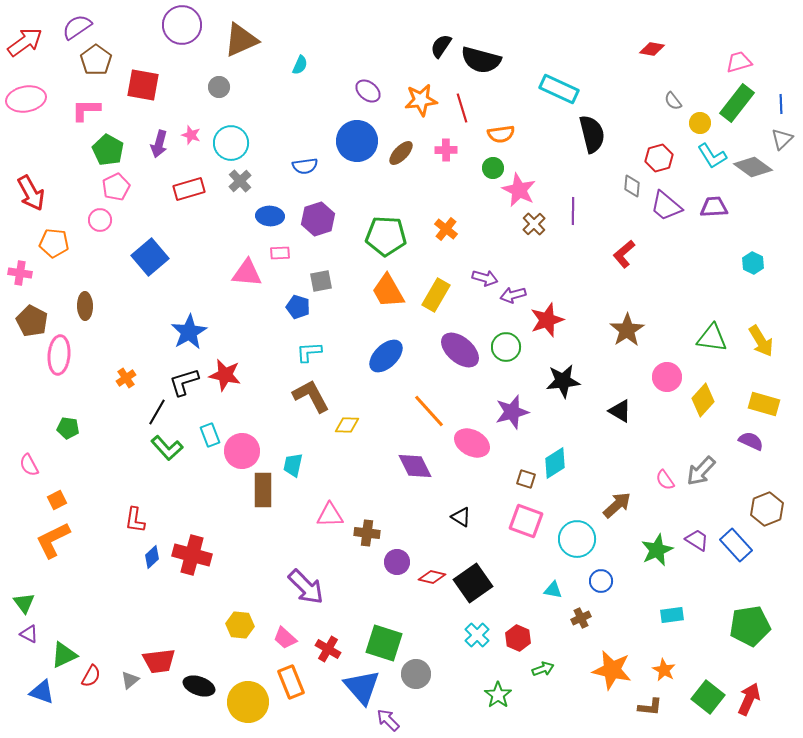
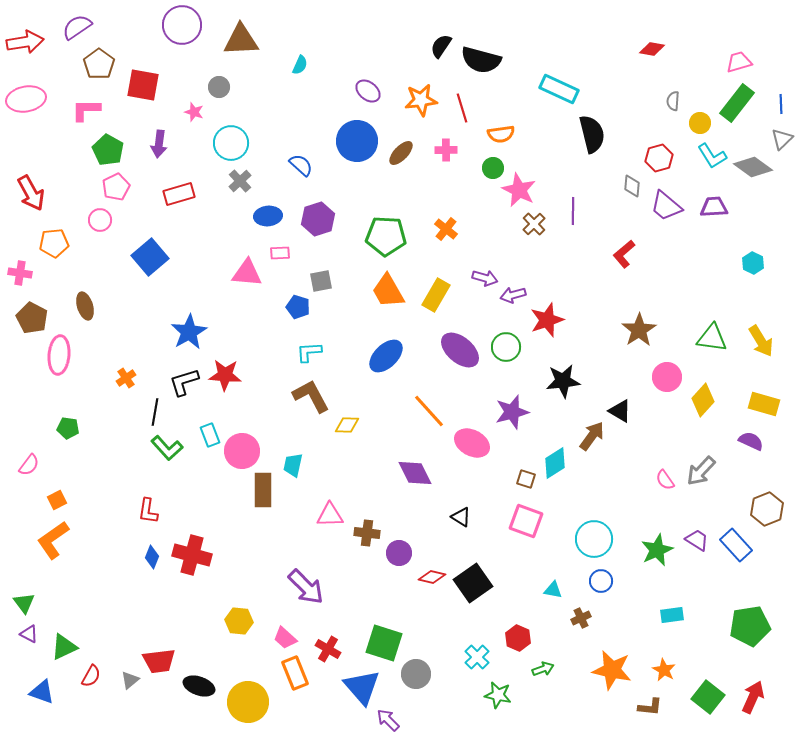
brown triangle at (241, 40): rotated 21 degrees clockwise
red arrow at (25, 42): rotated 27 degrees clockwise
brown pentagon at (96, 60): moved 3 px right, 4 px down
gray semicircle at (673, 101): rotated 42 degrees clockwise
pink star at (191, 135): moved 3 px right, 23 px up
purple arrow at (159, 144): rotated 8 degrees counterclockwise
blue semicircle at (305, 166): moved 4 px left, 1 px up; rotated 130 degrees counterclockwise
red rectangle at (189, 189): moved 10 px left, 5 px down
blue ellipse at (270, 216): moved 2 px left; rotated 8 degrees counterclockwise
orange pentagon at (54, 243): rotated 12 degrees counterclockwise
brown ellipse at (85, 306): rotated 16 degrees counterclockwise
brown pentagon at (32, 321): moved 3 px up
brown star at (627, 330): moved 12 px right
red star at (225, 375): rotated 8 degrees counterclockwise
black line at (157, 412): moved 2 px left; rotated 20 degrees counterclockwise
pink semicircle at (29, 465): rotated 115 degrees counterclockwise
purple diamond at (415, 466): moved 7 px down
brown arrow at (617, 505): moved 25 px left, 69 px up; rotated 12 degrees counterclockwise
red L-shape at (135, 520): moved 13 px right, 9 px up
cyan circle at (577, 539): moved 17 px right
orange L-shape at (53, 540): rotated 9 degrees counterclockwise
blue diamond at (152, 557): rotated 25 degrees counterclockwise
purple circle at (397, 562): moved 2 px right, 9 px up
yellow hexagon at (240, 625): moved 1 px left, 4 px up
cyan cross at (477, 635): moved 22 px down
green triangle at (64, 655): moved 8 px up
orange rectangle at (291, 682): moved 4 px right, 9 px up
green star at (498, 695): rotated 24 degrees counterclockwise
red arrow at (749, 699): moved 4 px right, 2 px up
